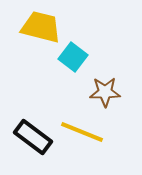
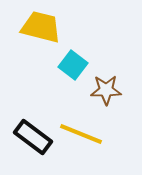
cyan square: moved 8 px down
brown star: moved 1 px right, 2 px up
yellow line: moved 1 px left, 2 px down
